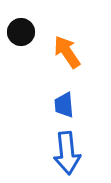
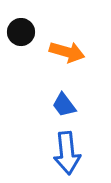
orange arrow: rotated 140 degrees clockwise
blue trapezoid: rotated 32 degrees counterclockwise
